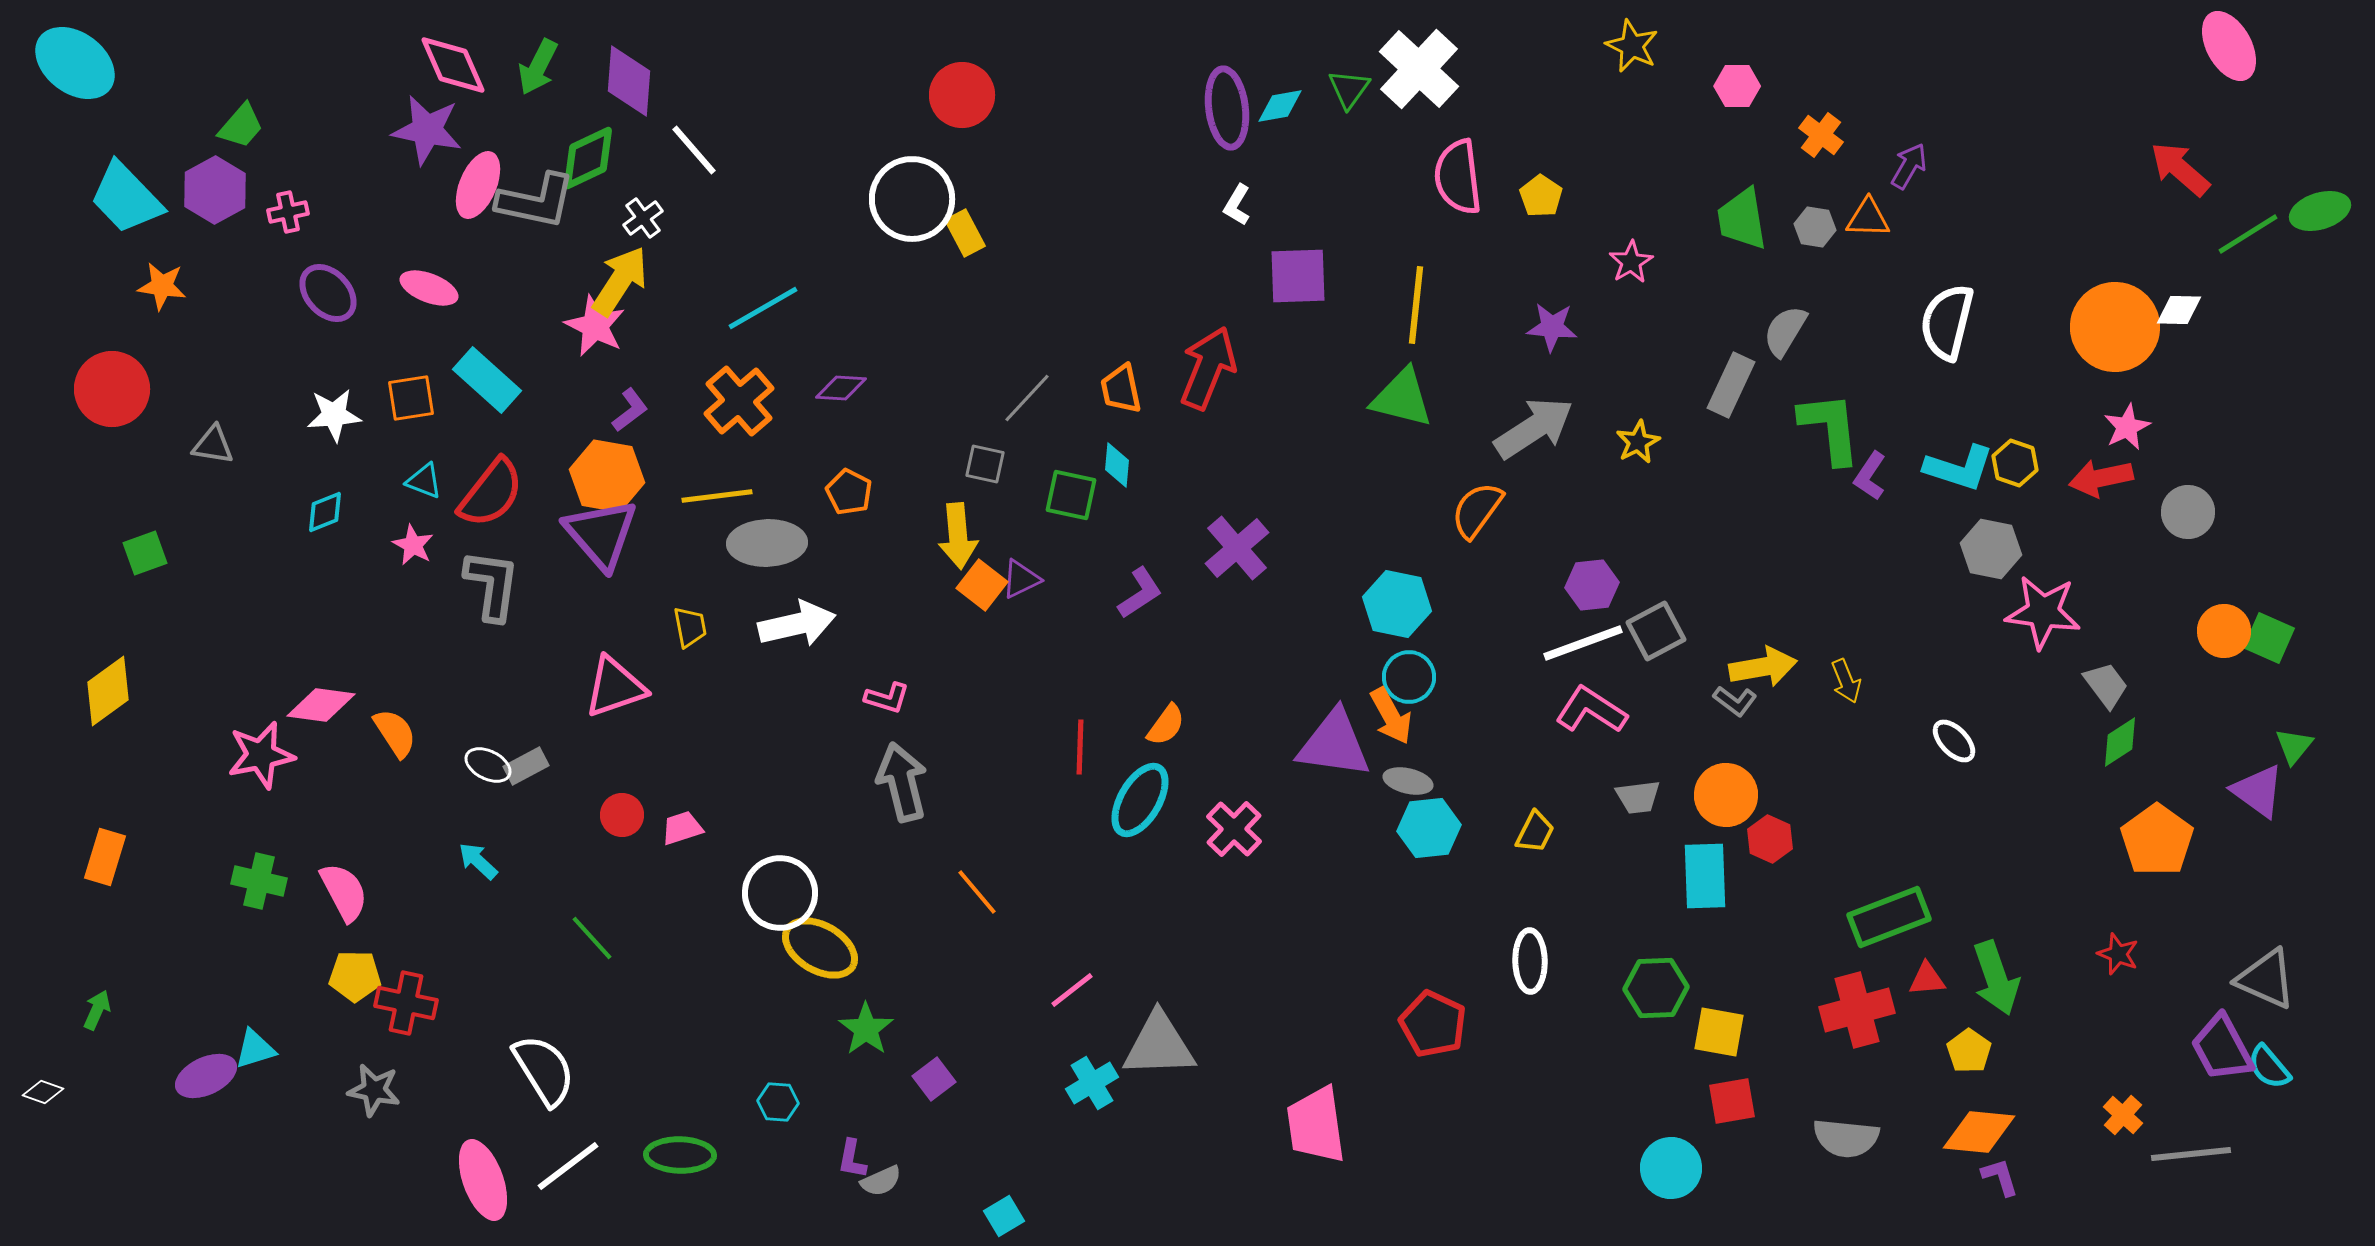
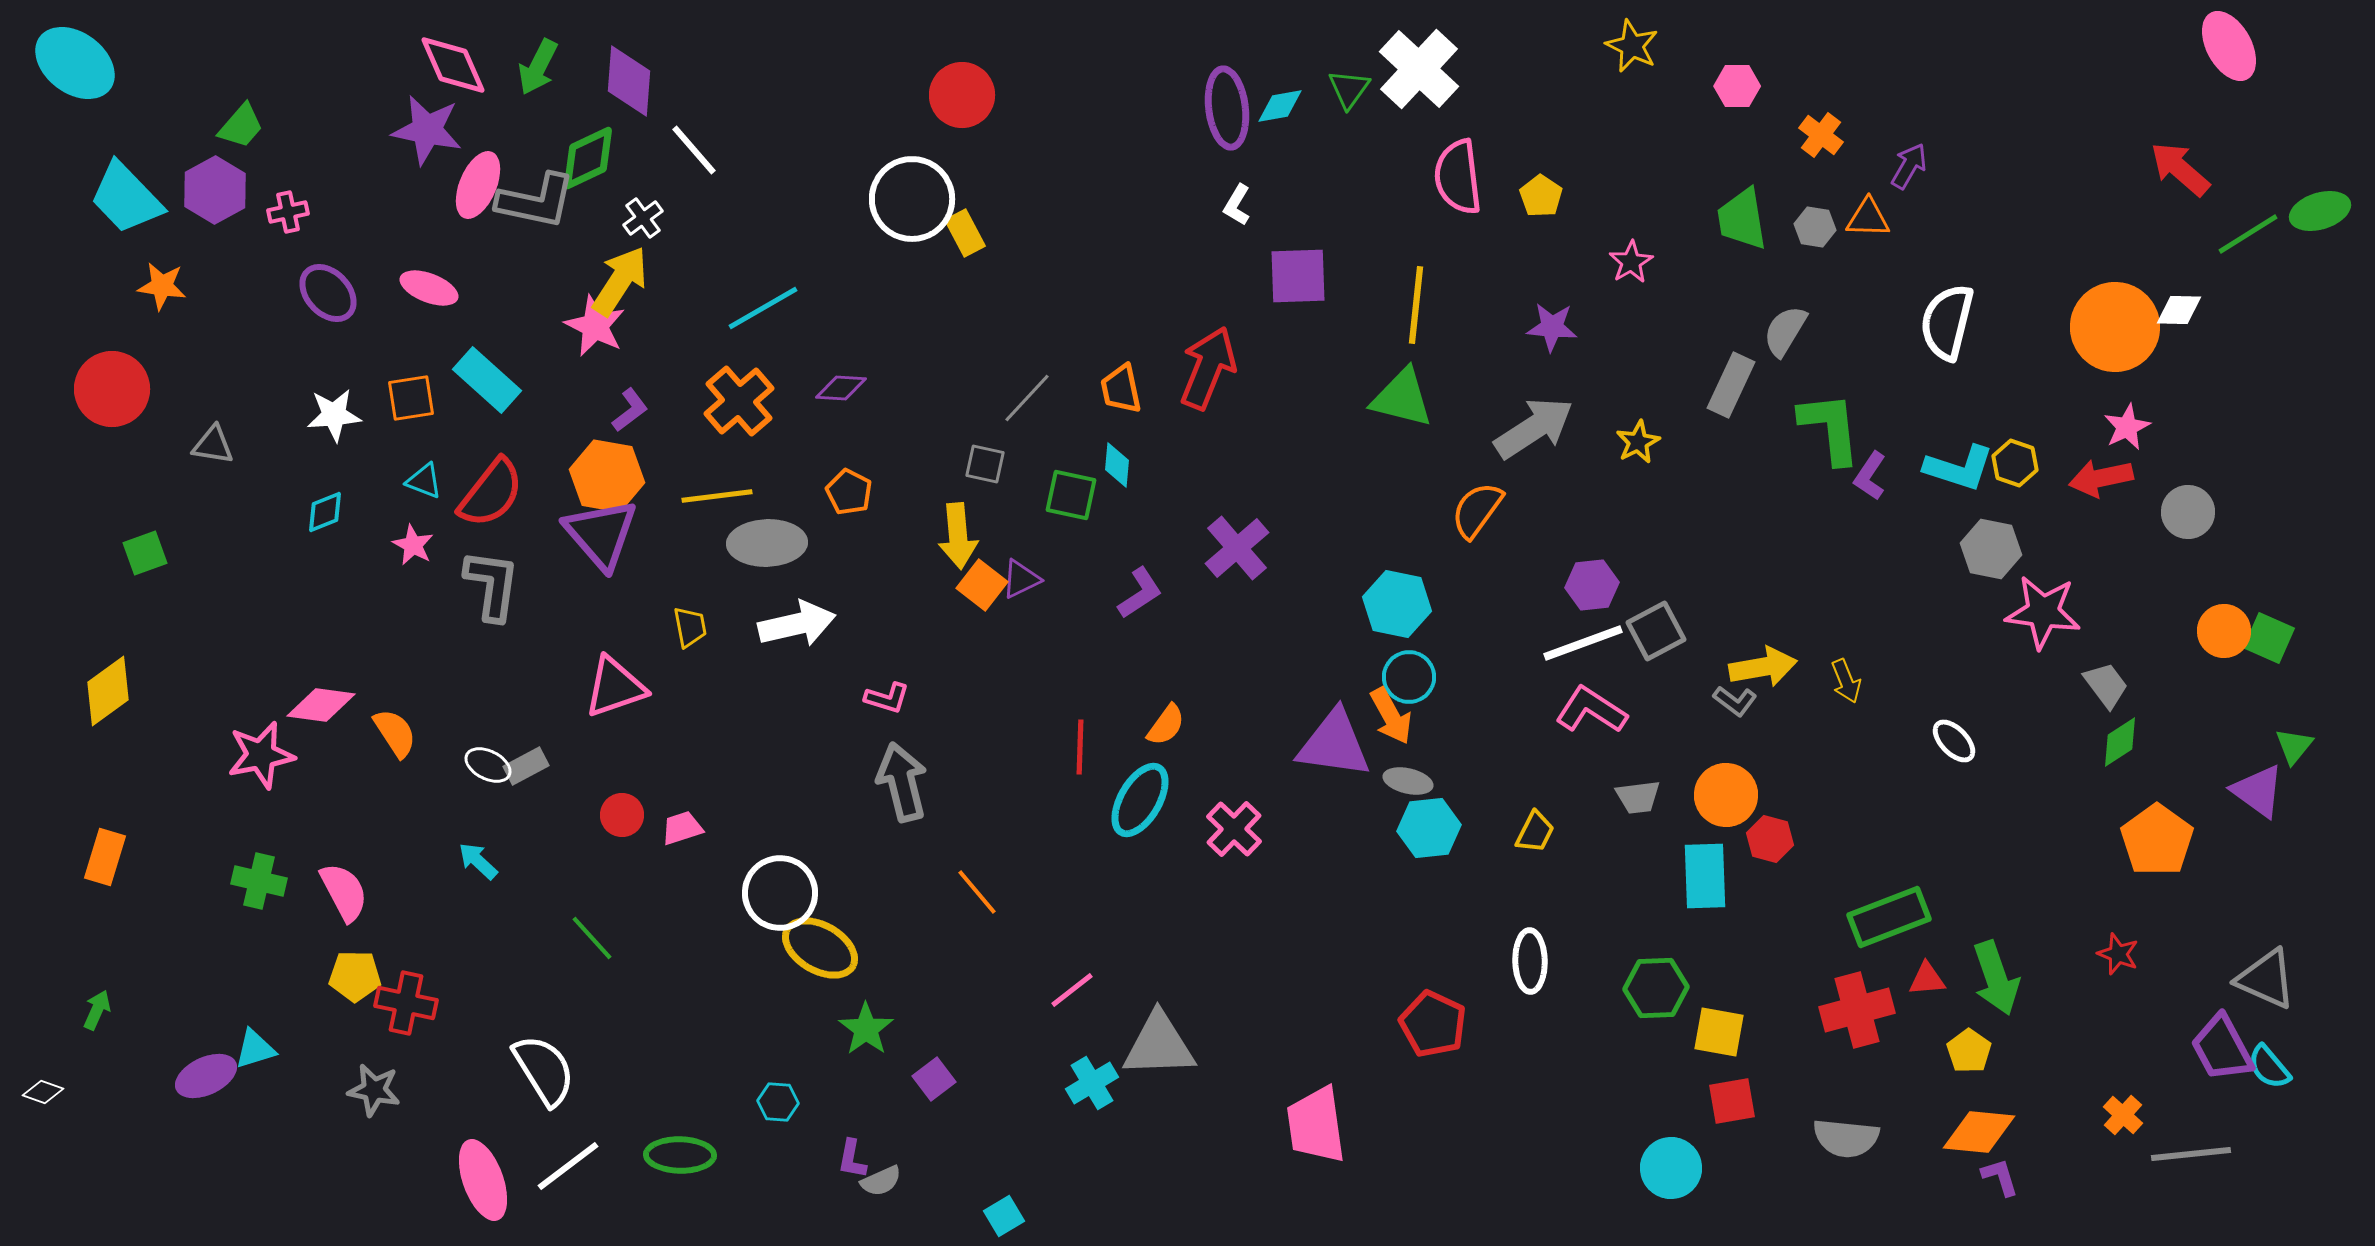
red hexagon at (1770, 839): rotated 9 degrees counterclockwise
